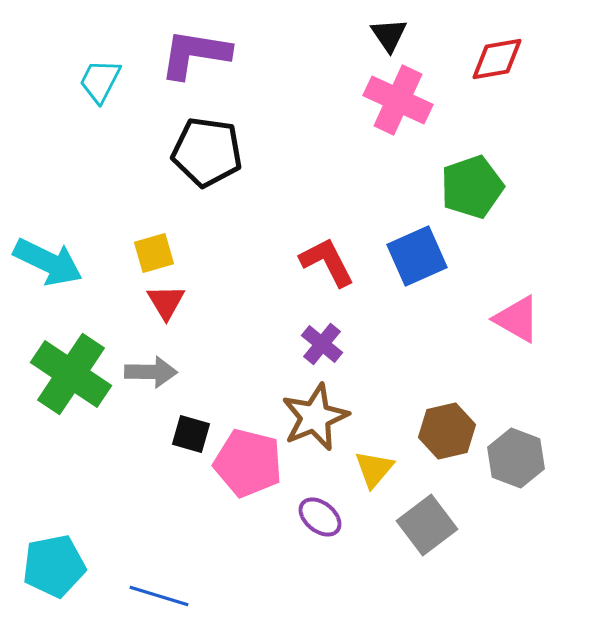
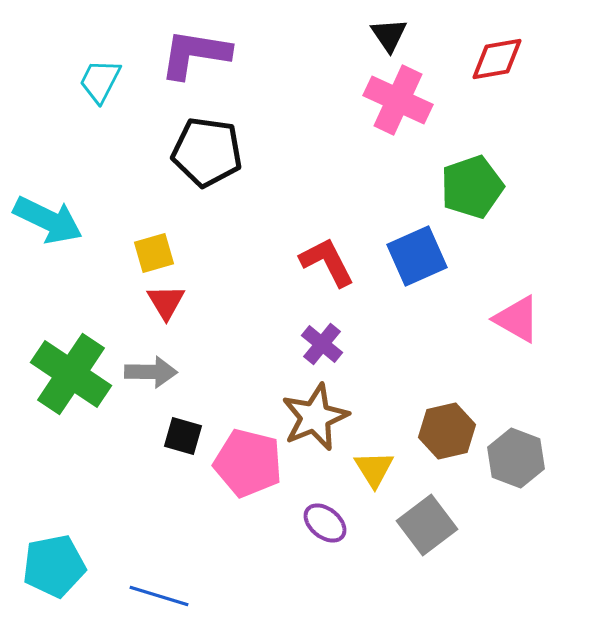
cyan arrow: moved 42 px up
black square: moved 8 px left, 2 px down
yellow triangle: rotated 12 degrees counterclockwise
purple ellipse: moved 5 px right, 6 px down
